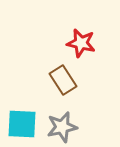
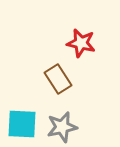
brown rectangle: moved 5 px left, 1 px up
